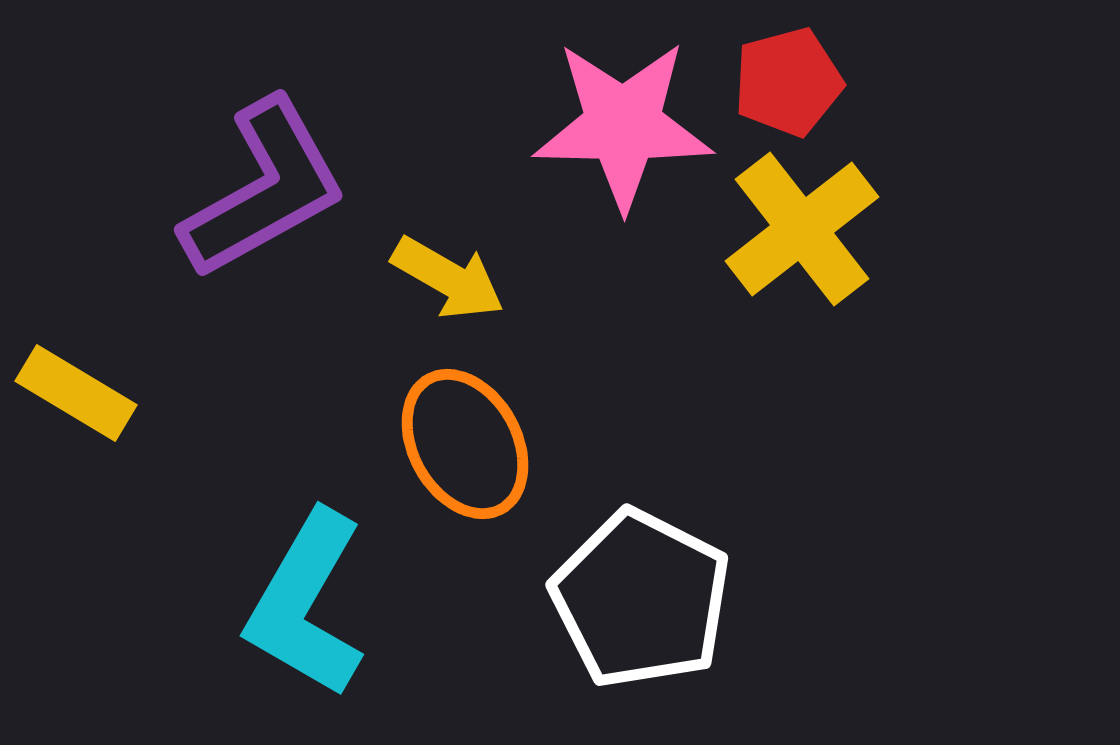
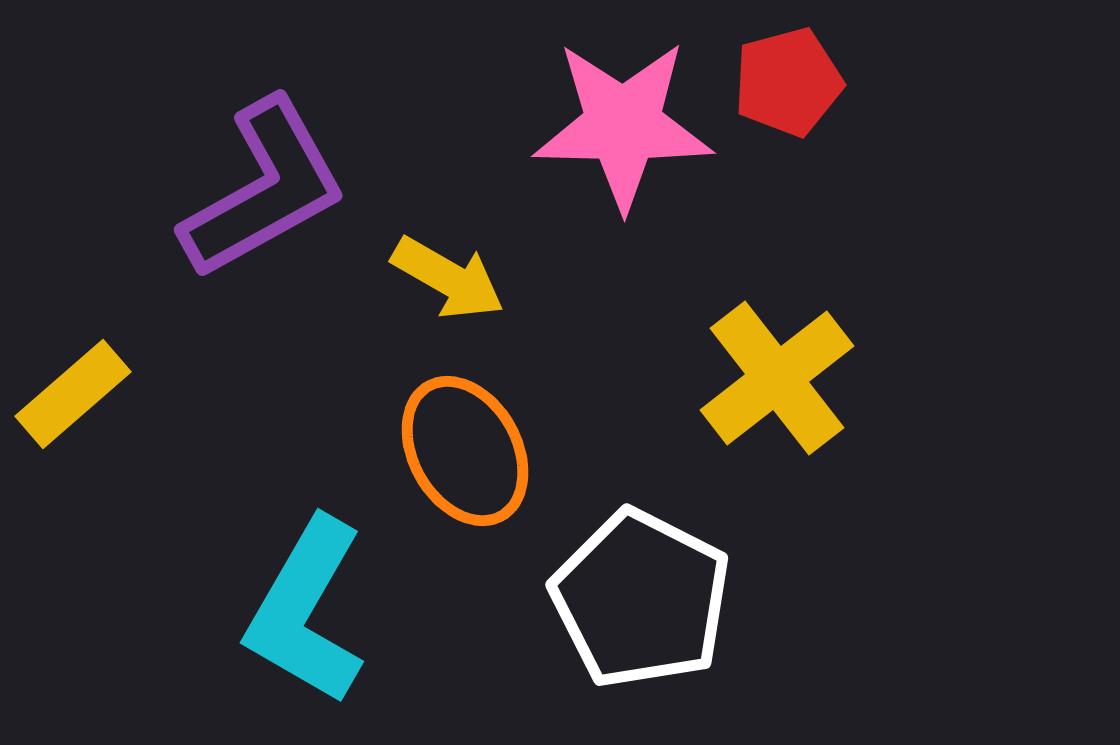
yellow cross: moved 25 px left, 149 px down
yellow rectangle: moved 3 px left, 1 px down; rotated 72 degrees counterclockwise
orange ellipse: moved 7 px down
cyan L-shape: moved 7 px down
